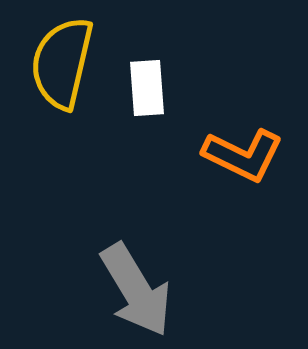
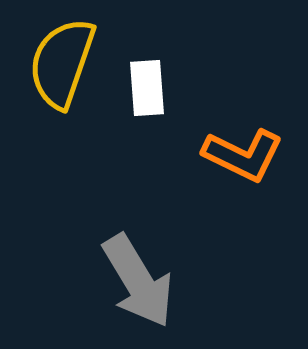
yellow semicircle: rotated 6 degrees clockwise
gray arrow: moved 2 px right, 9 px up
